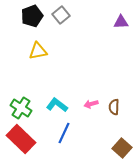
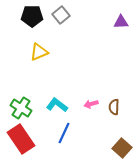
black pentagon: rotated 20 degrees clockwise
yellow triangle: moved 1 px right, 1 px down; rotated 12 degrees counterclockwise
red rectangle: rotated 12 degrees clockwise
